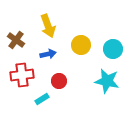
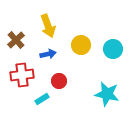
brown cross: rotated 12 degrees clockwise
cyan star: moved 13 px down
